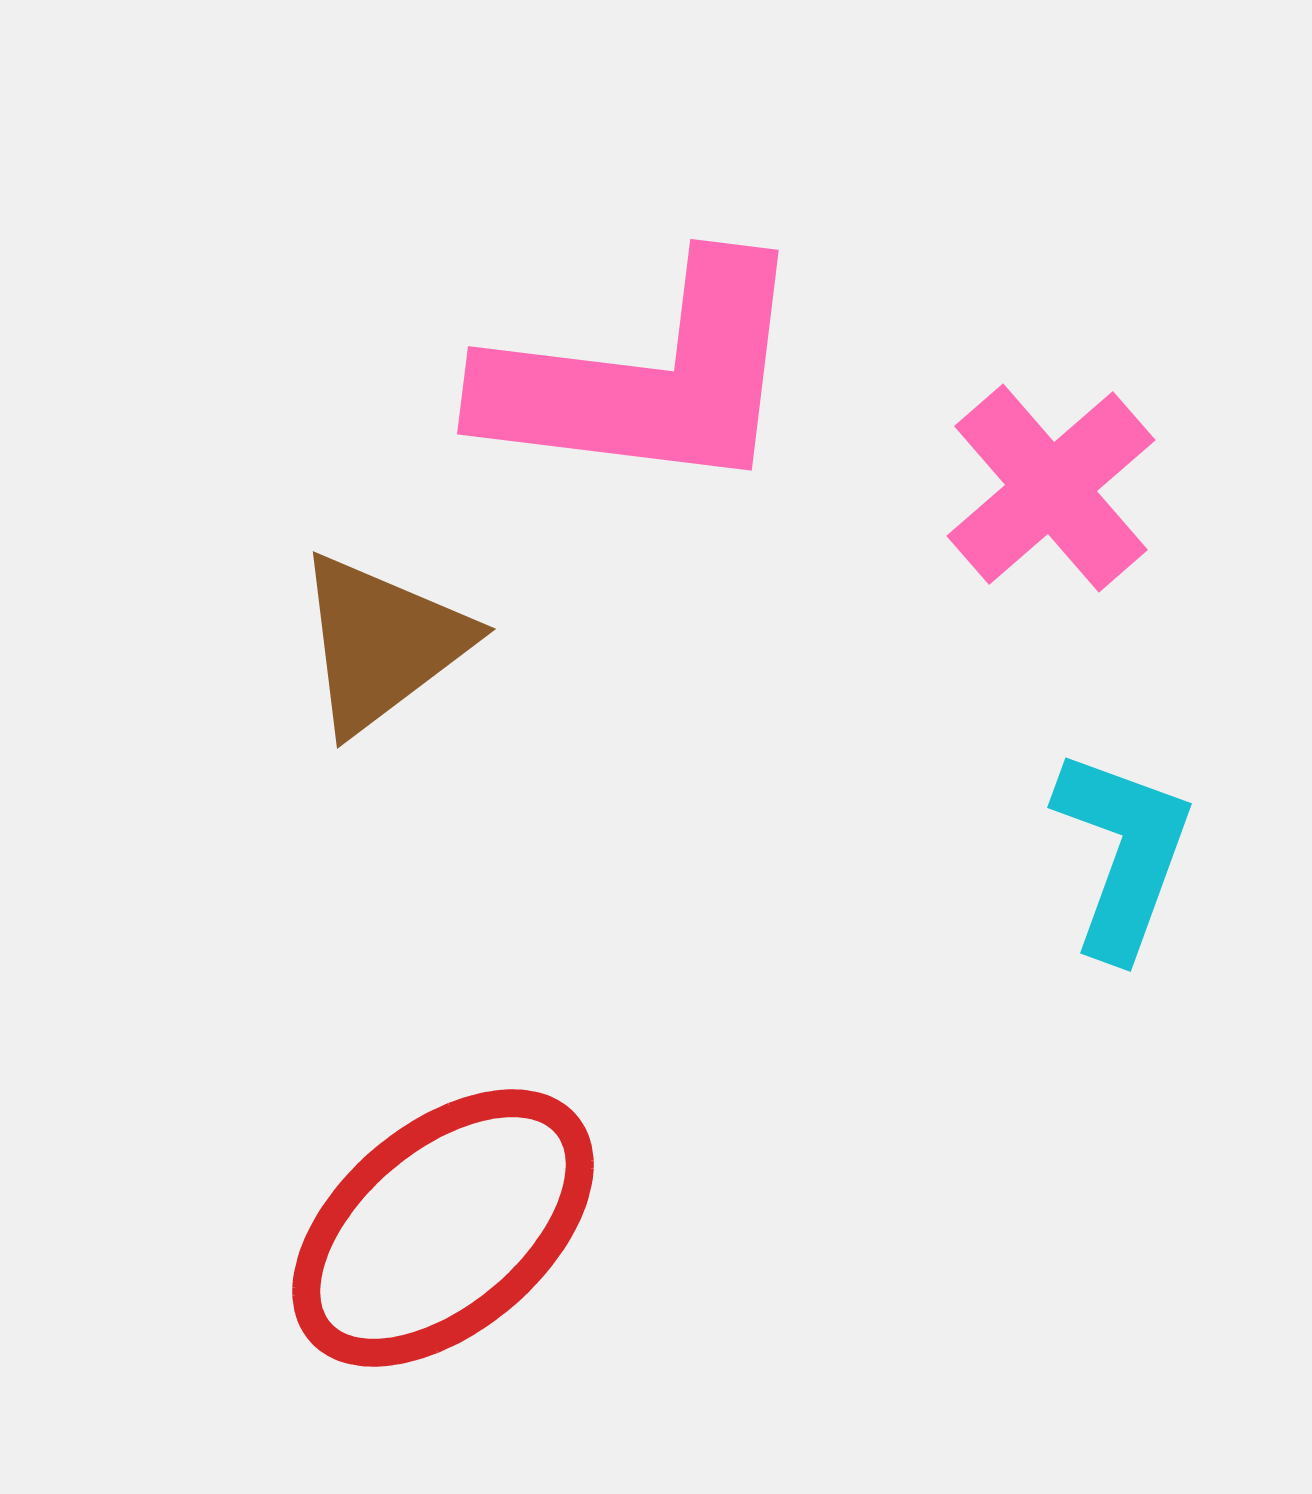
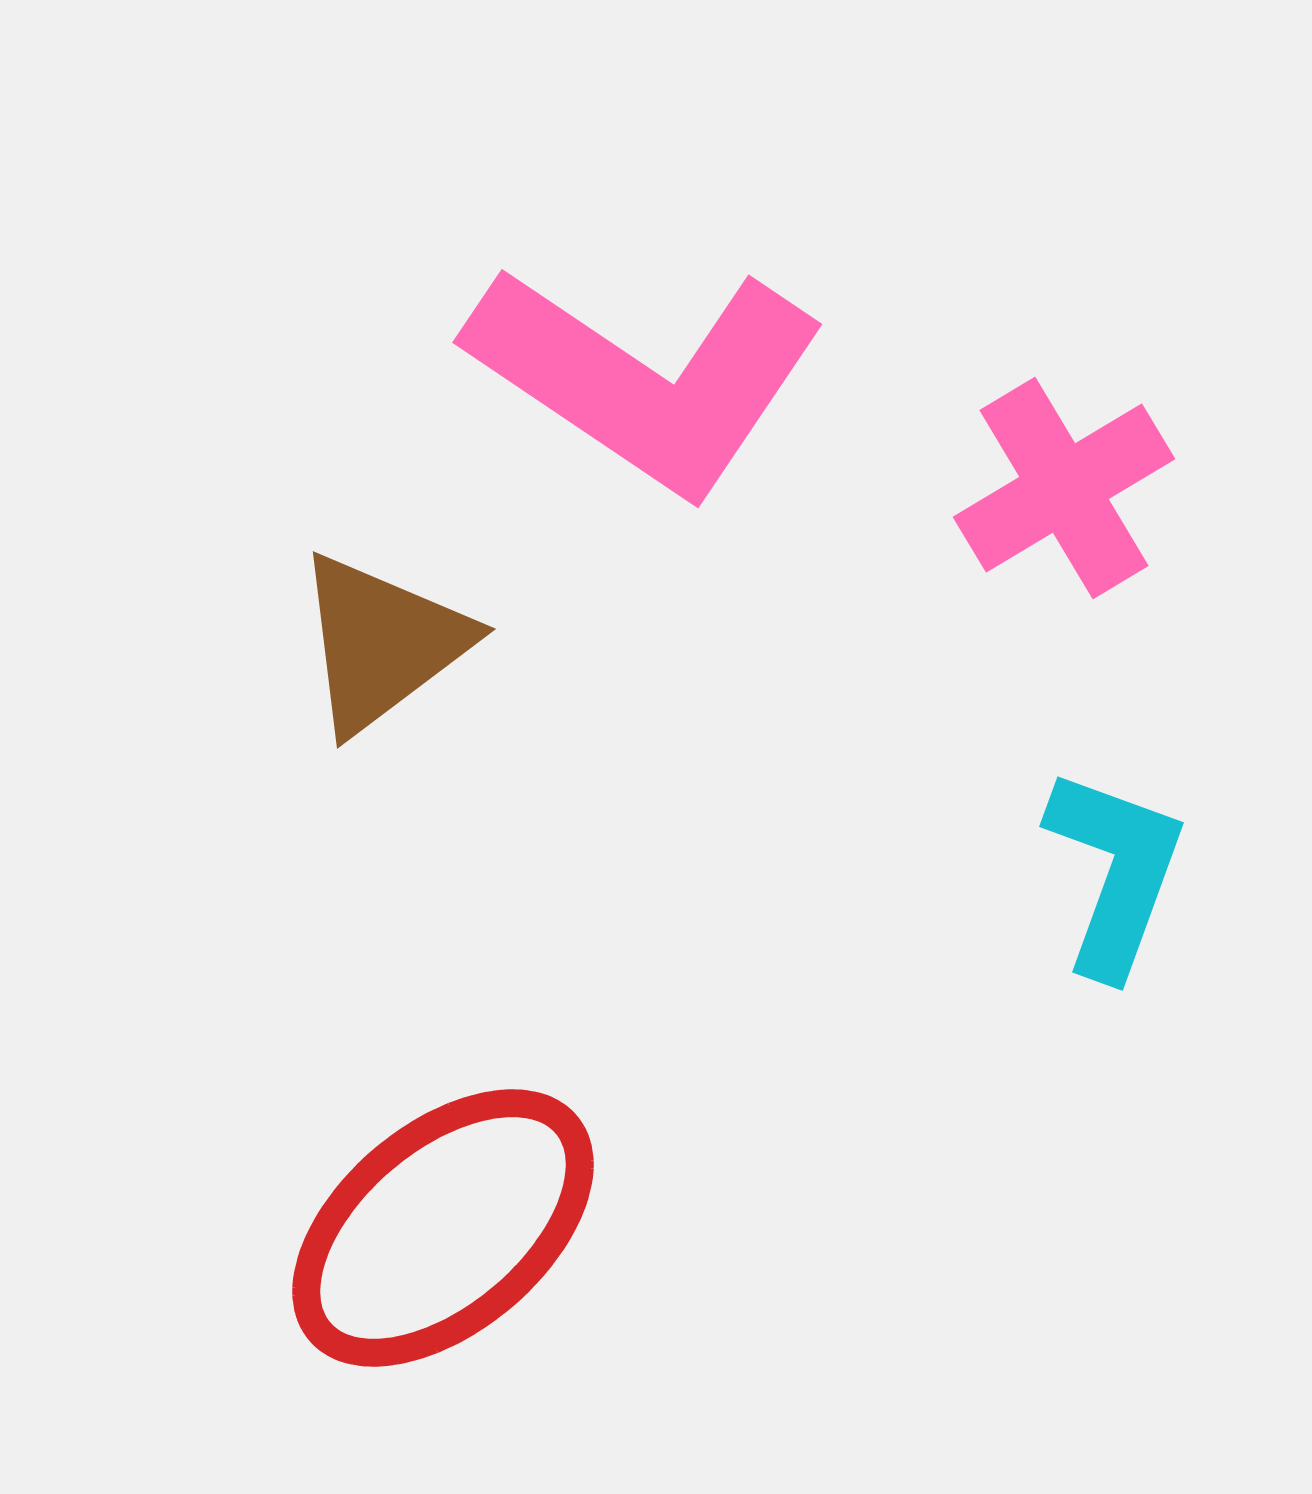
pink L-shape: rotated 27 degrees clockwise
pink cross: moved 13 px right; rotated 10 degrees clockwise
cyan L-shape: moved 8 px left, 19 px down
